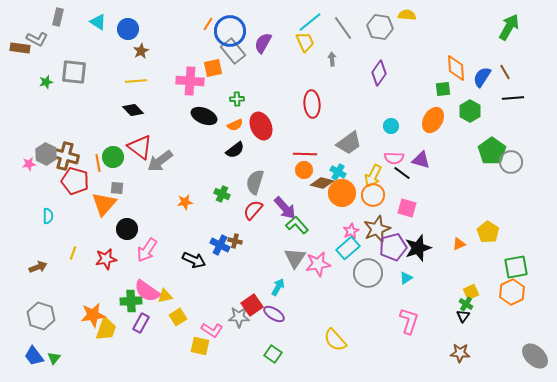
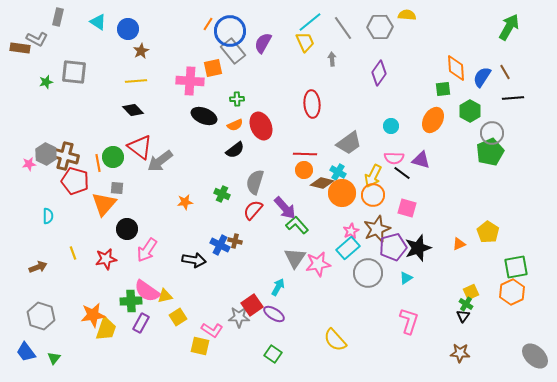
gray hexagon at (380, 27): rotated 10 degrees counterclockwise
green pentagon at (492, 151): moved 2 px left, 1 px down; rotated 12 degrees clockwise
gray circle at (511, 162): moved 19 px left, 29 px up
yellow line at (73, 253): rotated 40 degrees counterclockwise
black arrow at (194, 260): rotated 15 degrees counterclockwise
blue trapezoid at (34, 356): moved 8 px left, 4 px up
